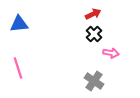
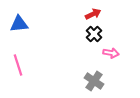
pink line: moved 3 px up
